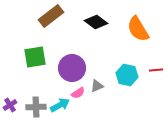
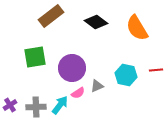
orange semicircle: moved 1 px left, 1 px up
cyan hexagon: moved 1 px left
cyan arrow: rotated 24 degrees counterclockwise
